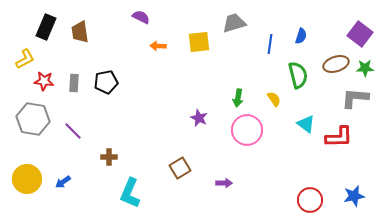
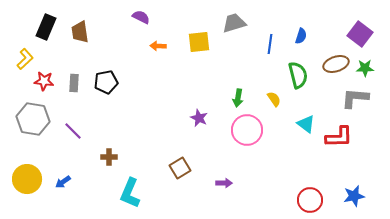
yellow L-shape: rotated 15 degrees counterclockwise
